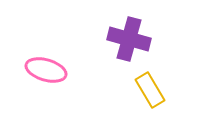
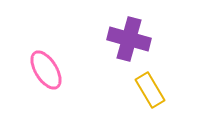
pink ellipse: rotated 42 degrees clockwise
